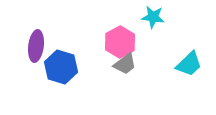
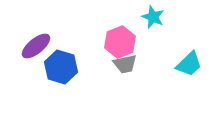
cyan star: rotated 15 degrees clockwise
pink hexagon: rotated 8 degrees clockwise
purple ellipse: rotated 44 degrees clockwise
gray trapezoid: rotated 25 degrees clockwise
